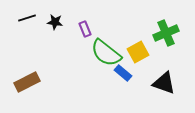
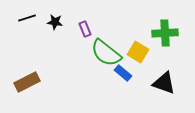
green cross: moved 1 px left; rotated 20 degrees clockwise
yellow square: rotated 30 degrees counterclockwise
